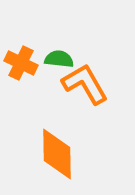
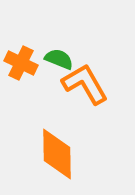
green semicircle: rotated 16 degrees clockwise
